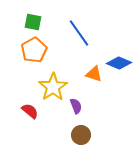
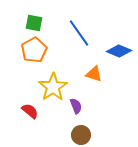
green square: moved 1 px right, 1 px down
blue diamond: moved 12 px up
